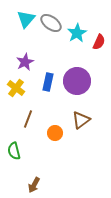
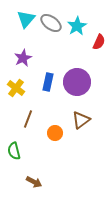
cyan star: moved 7 px up
purple star: moved 2 px left, 4 px up
purple circle: moved 1 px down
brown arrow: moved 3 px up; rotated 91 degrees counterclockwise
